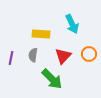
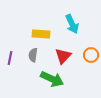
orange circle: moved 2 px right, 1 px down
purple line: moved 1 px left
green arrow: rotated 20 degrees counterclockwise
